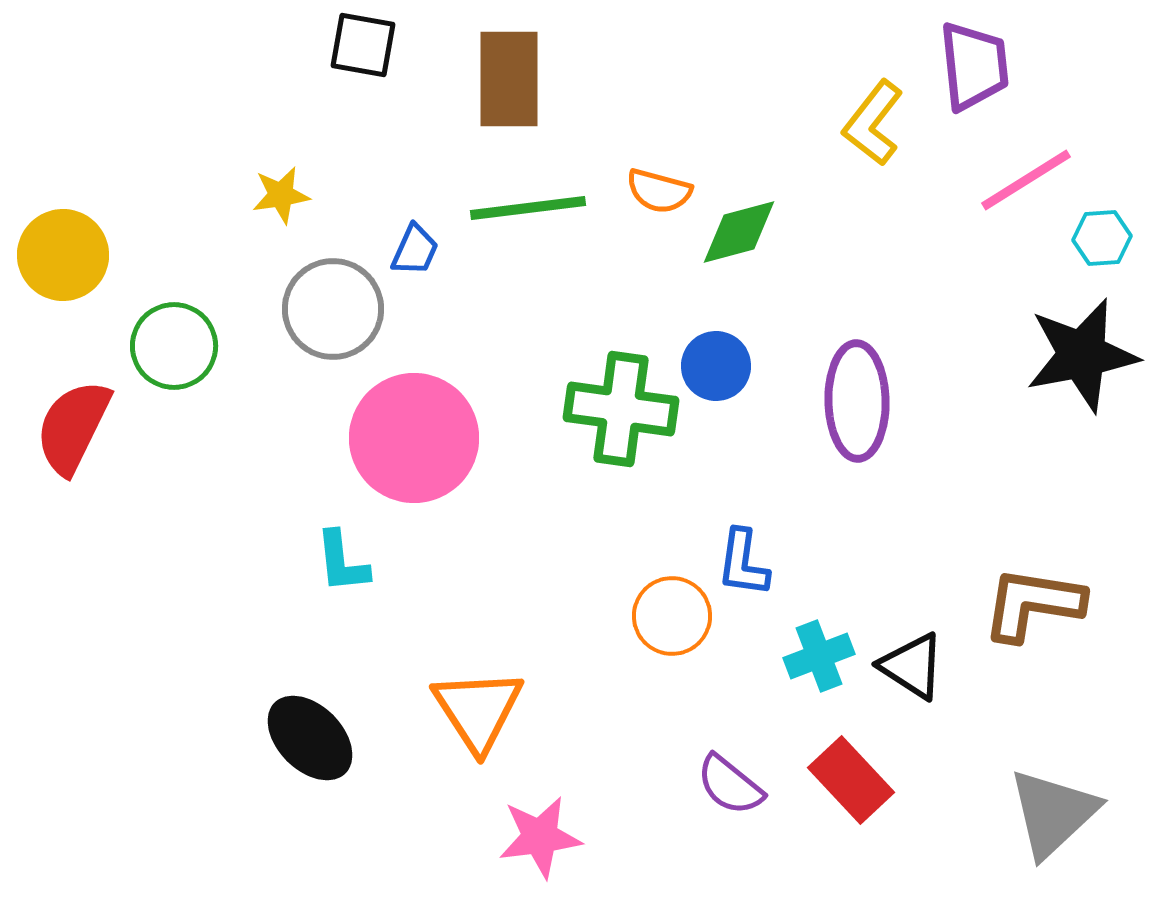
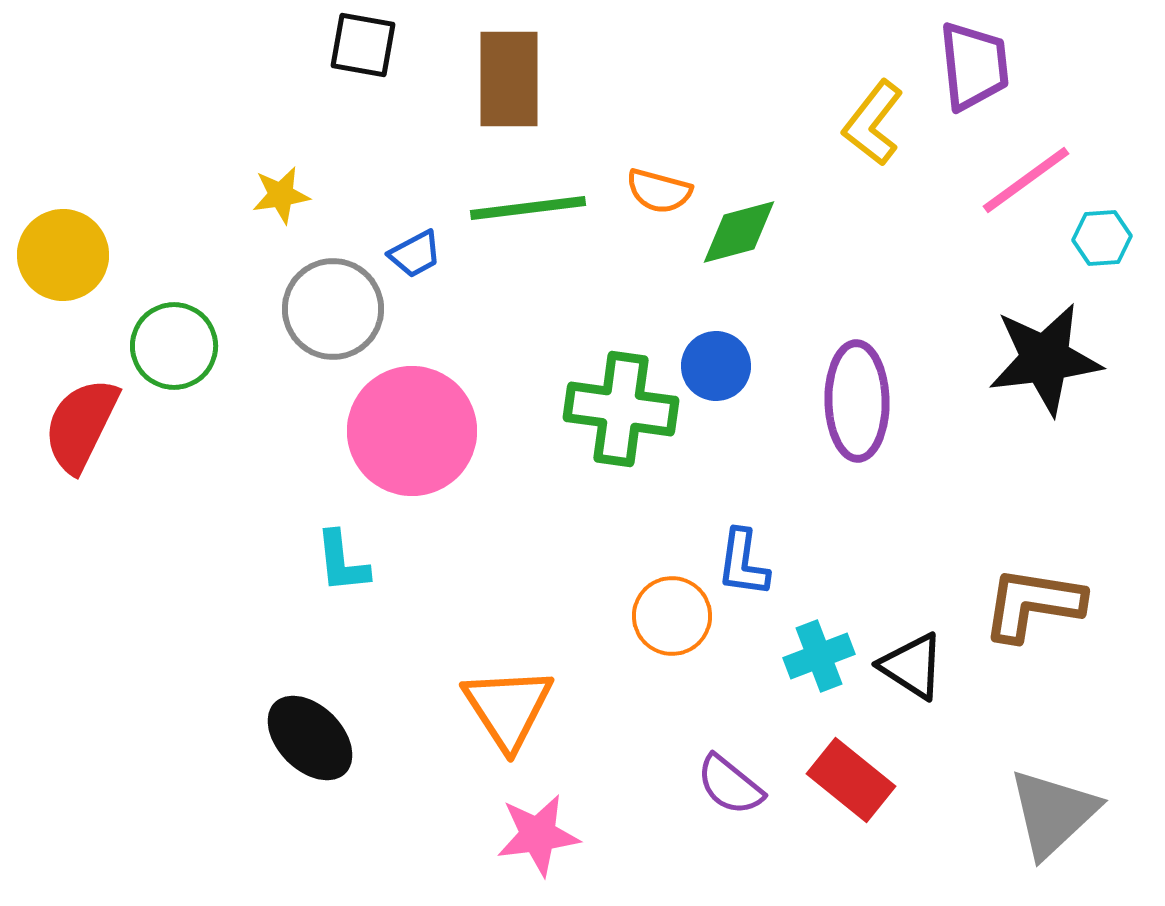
pink line: rotated 4 degrees counterclockwise
blue trapezoid: moved 4 px down; rotated 38 degrees clockwise
black star: moved 37 px left, 4 px down; rotated 4 degrees clockwise
red semicircle: moved 8 px right, 2 px up
pink circle: moved 2 px left, 7 px up
orange triangle: moved 30 px right, 2 px up
red rectangle: rotated 8 degrees counterclockwise
pink star: moved 2 px left, 2 px up
